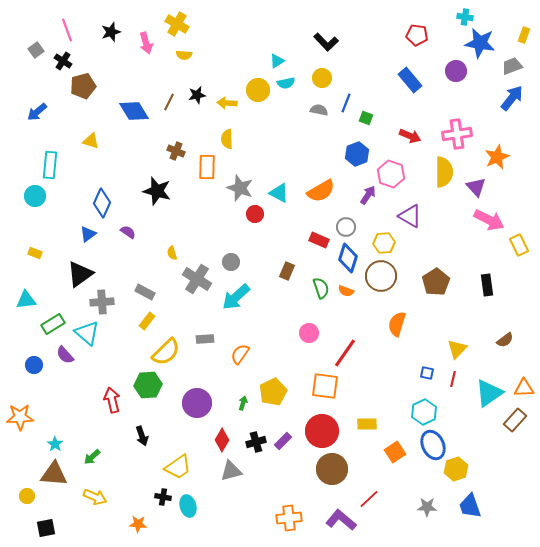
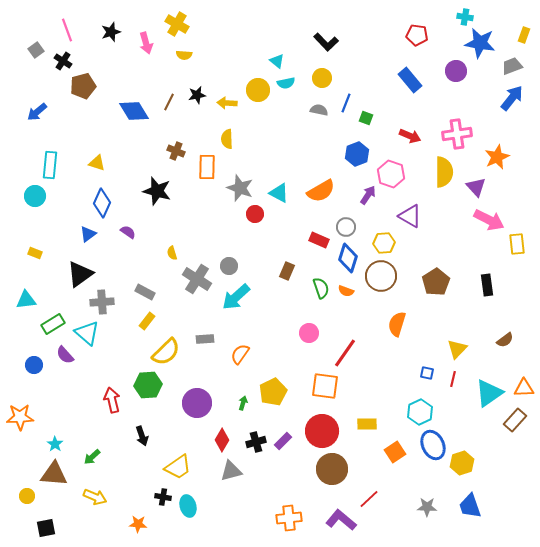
cyan triangle at (277, 61): rotated 49 degrees counterclockwise
yellow triangle at (91, 141): moved 6 px right, 22 px down
yellow rectangle at (519, 245): moved 2 px left, 1 px up; rotated 20 degrees clockwise
gray circle at (231, 262): moved 2 px left, 4 px down
cyan hexagon at (424, 412): moved 4 px left
yellow hexagon at (456, 469): moved 6 px right, 6 px up
